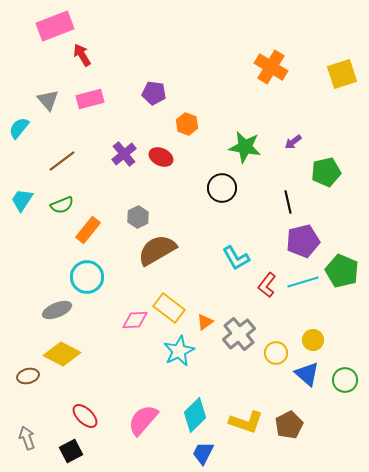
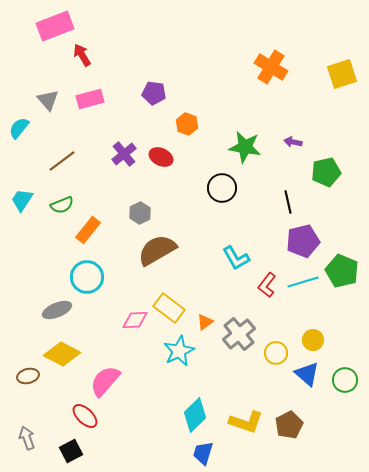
purple arrow at (293, 142): rotated 48 degrees clockwise
gray hexagon at (138, 217): moved 2 px right, 4 px up
pink semicircle at (143, 420): moved 38 px left, 39 px up
blue trapezoid at (203, 453): rotated 10 degrees counterclockwise
